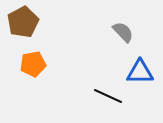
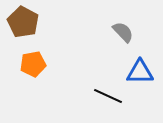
brown pentagon: rotated 16 degrees counterclockwise
